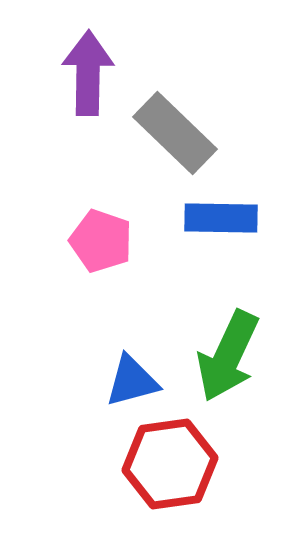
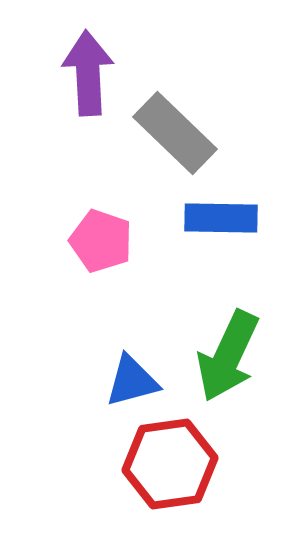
purple arrow: rotated 4 degrees counterclockwise
